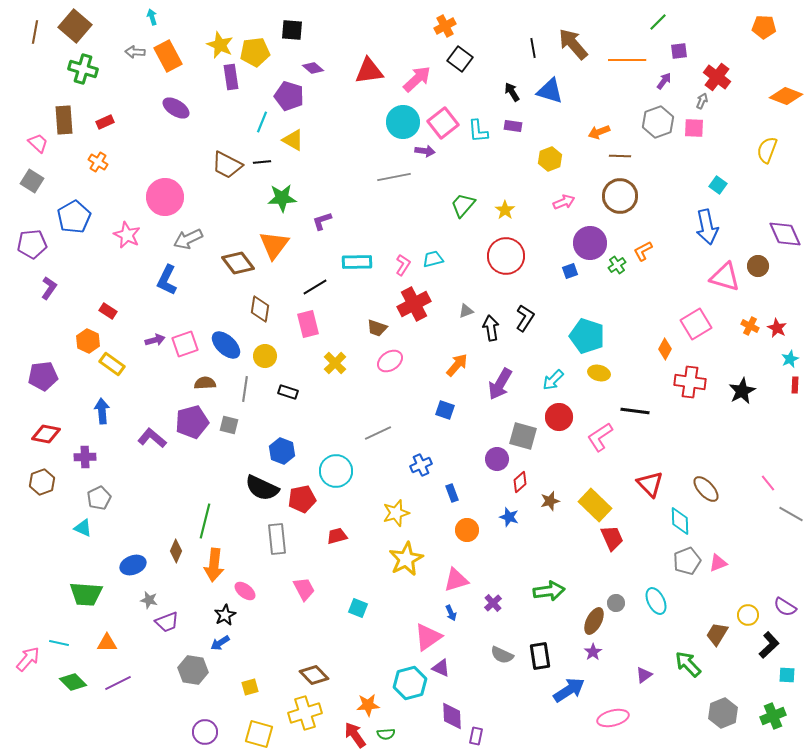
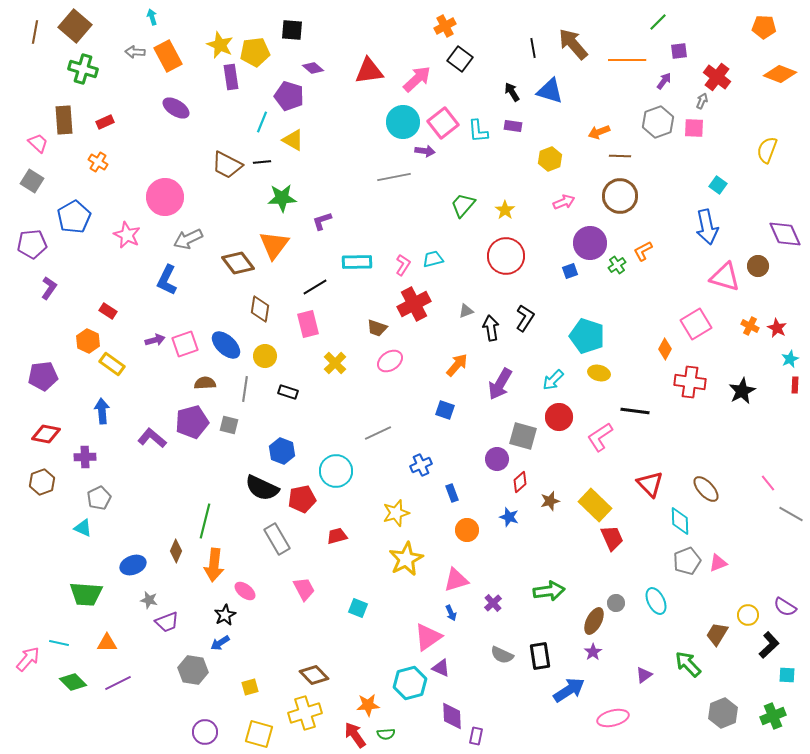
orange diamond at (786, 96): moved 6 px left, 22 px up
gray rectangle at (277, 539): rotated 24 degrees counterclockwise
